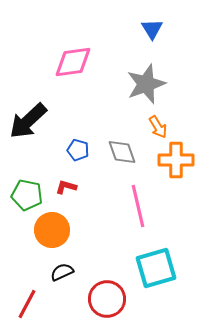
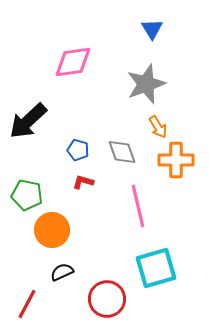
red L-shape: moved 17 px right, 5 px up
